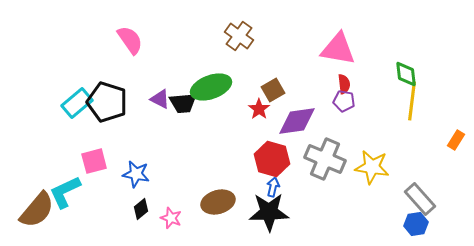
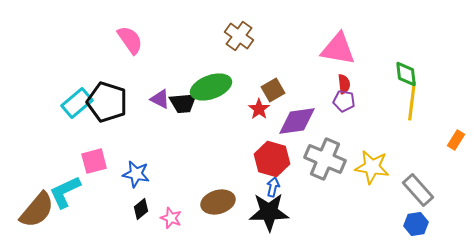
gray rectangle: moved 2 px left, 9 px up
